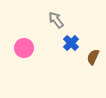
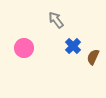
blue cross: moved 2 px right, 3 px down
